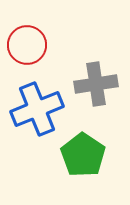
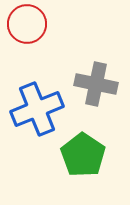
red circle: moved 21 px up
gray cross: rotated 21 degrees clockwise
